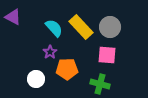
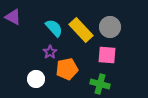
yellow rectangle: moved 3 px down
orange pentagon: rotated 10 degrees counterclockwise
